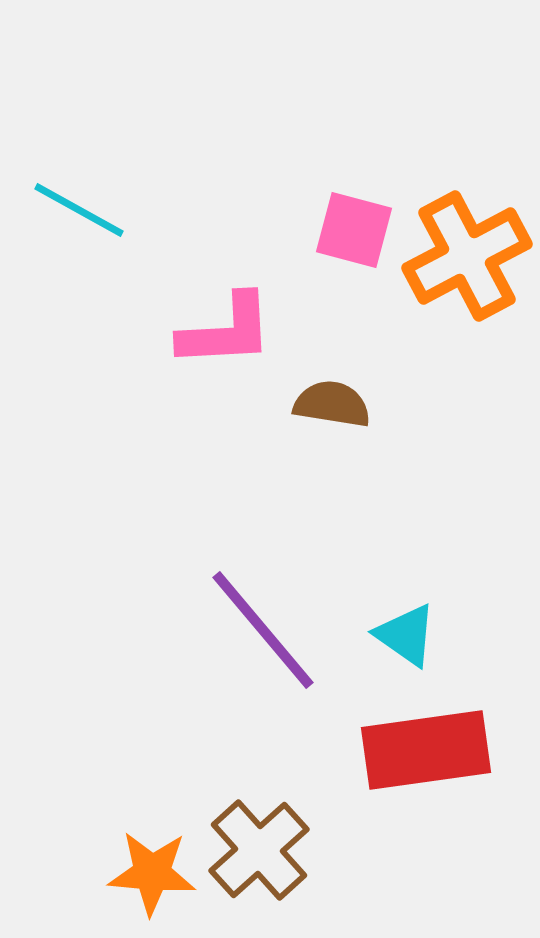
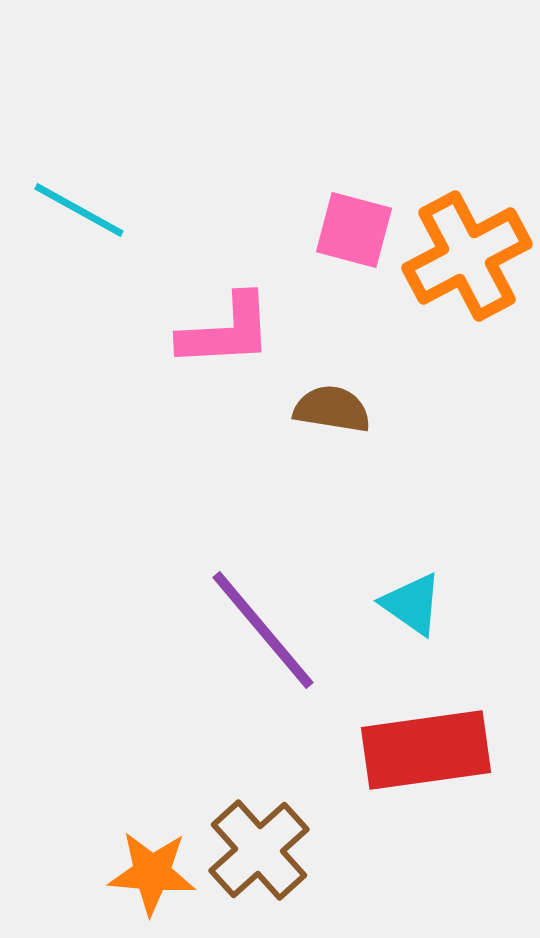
brown semicircle: moved 5 px down
cyan triangle: moved 6 px right, 31 px up
